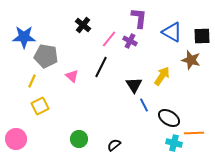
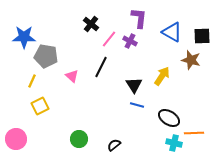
black cross: moved 8 px right, 1 px up
blue line: moved 7 px left; rotated 48 degrees counterclockwise
